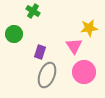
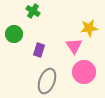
purple rectangle: moved 1 px left, 2 px up
gray ellipse: moved 6 px down
